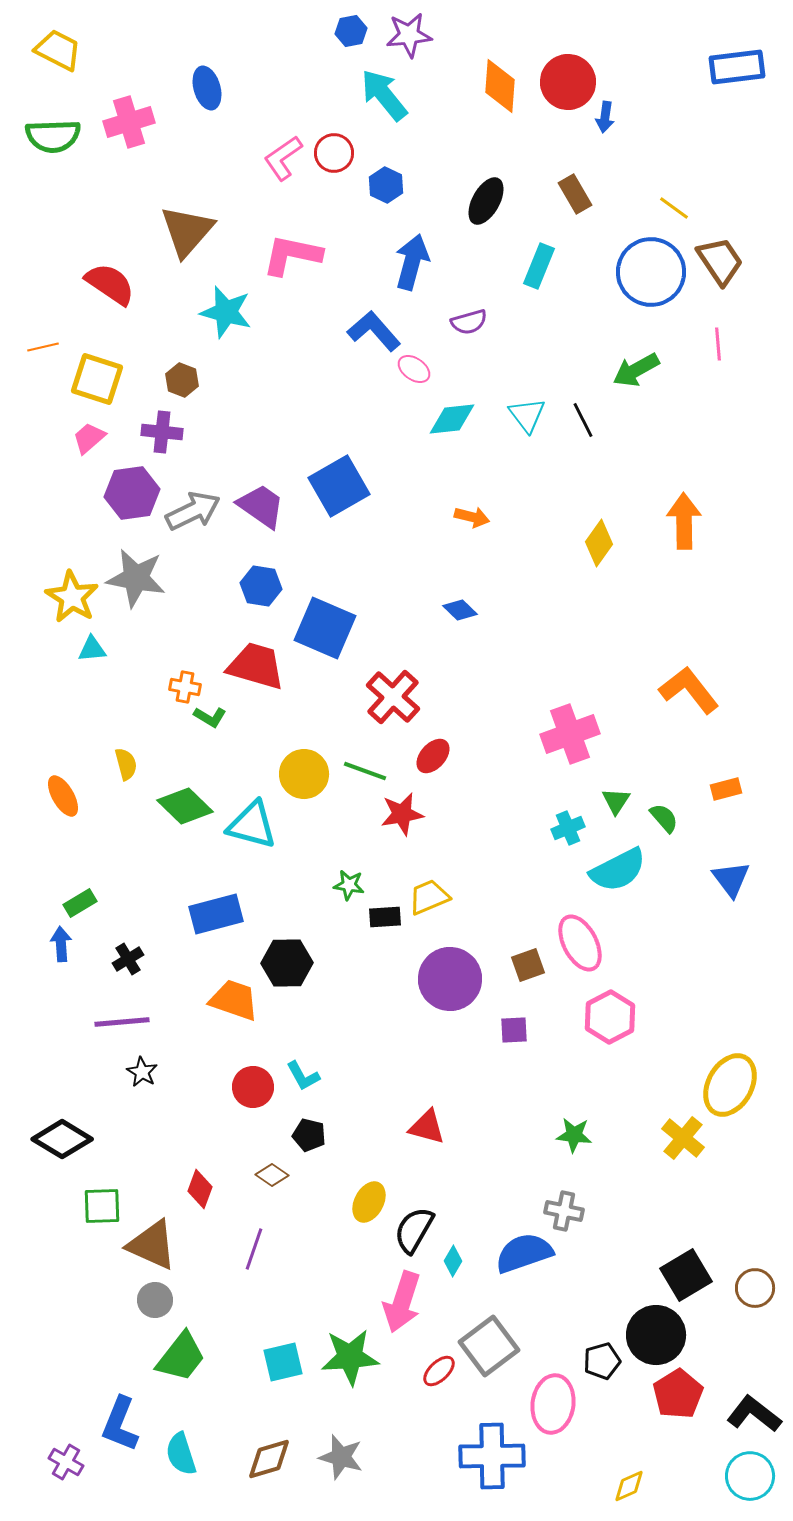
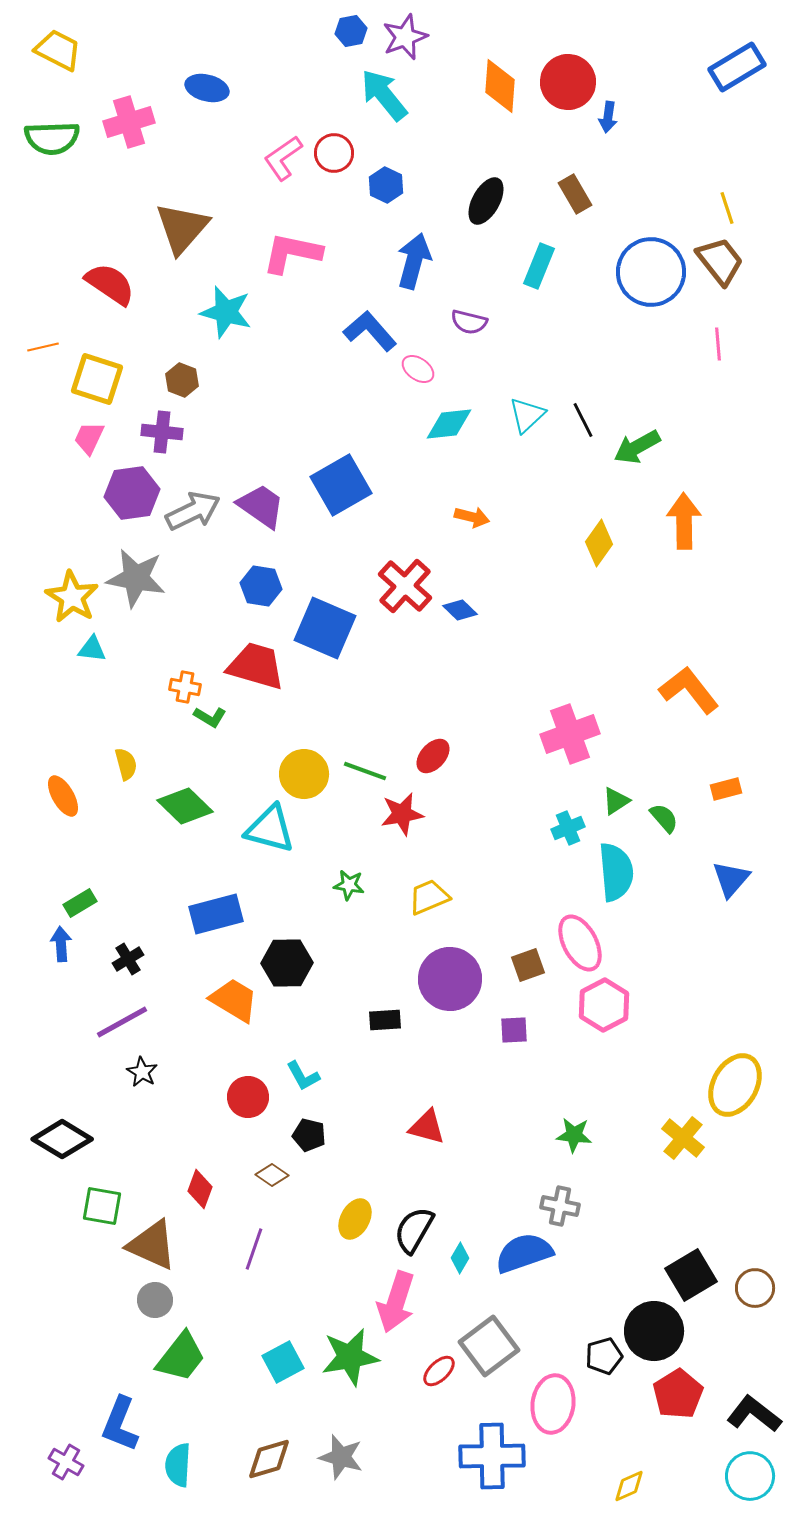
purple star at (409, 35): moved 4 px left, 2 px down; rotated 15 degrees counterclockwise
blue rectangle at (737, 67): rotated 24 degrees counterclockwise
blue ellipse at (207, 88): rotated 60 degrees counterclockwise
blue arrow at (605, 117): moved 3 px right
green semicircle at (53, 136): moved 1 px left, 2 px down
yellow line at (674, 208): moved 53 px right; rotated 36 degrees clockwise
brown triangle at (187, 231): moved 5 px left, 3 px up
pink L-shape at (292, 255): moved 2 px up
brown trapezoid at (720, 261): rotated 4 degrees counterclockwise
blue arrow at (412, 262): moved 2 px right, 1 px up
purple semicircle at (469, 322): rotated 30 degrees clockwise
blue L-shape at (374, 331): moved 4 px left
pink ellipse at (414, 369): moved 4 px right
green arrow at (636, 370): moved 1 px right, 77 px down
cyan triangle at (527, 415): rotated 24 degrees clockwise
cyan diamond at (452, 419): moved 3 px left, 5 px down
pink trapezoid at (89, 438): rotated 24 degrees counterclockwise
blue square at (339, 486): moved 2 px right, 1 px up
cyan triangle at (92, 649): rotated 12 degrees clockwise
red cross at (393, 697): moved 12 px right, 111 px up
green triangle at (616, 801): rotated 24 degrees clockwise
cyan triangle at (252, 825): moved 18 px right, 4 px down
cyan semicircle at (618, 870): moved 2 px left, 2 px down; rotated 68 degrees counterclockwise
blue triangle at (731, 879): rotated 18 degrees clockwise
black rectangle at (385, 917): moved 103 px down
orange trapezoid at (234, 1000): rotated 12 degrees clockwise
pink hexagon at (610, 1017): moved 6 px left, 12 px up
purple line at (122, 1022): rotated 24 degrees counterclockwise
yellow ellipse at (730, 1085): moved 5 px right
red circle at (253, 1087): moved 5 px left, 10 px down
yellow ellipse at (369, 1202): moved 14 px left, 17 px down
green square at (102, 1206): rotated 12 degrees clockwise
gray cross at (564, 1211): moved 4 px left, 5 px up
cyan diamond at (453, 1261): moved 7 px right, 3 px up
black square at (686, 1275): moved 5 px right
pink arrow at (402, 1302): moved 6 px left
black circle at (656, 1335): moved 2 px left, 4 px up
green star at (350, 1357): rotated 6 degrees counterclockwise
black pentagon at (602, 1361): moved 2 px right, 5 px up
cyan square at (283, 1362): rotated 15 degrees counterclockwise
cyan semicircle at (181, 1454): moved 3 px left, 11 px down; rotated 21 degrees clockwise
